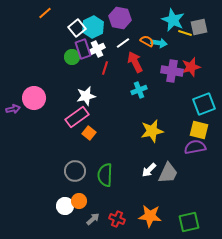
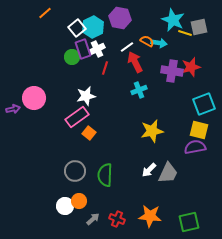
white line: moved 4 px right, 4 px down
